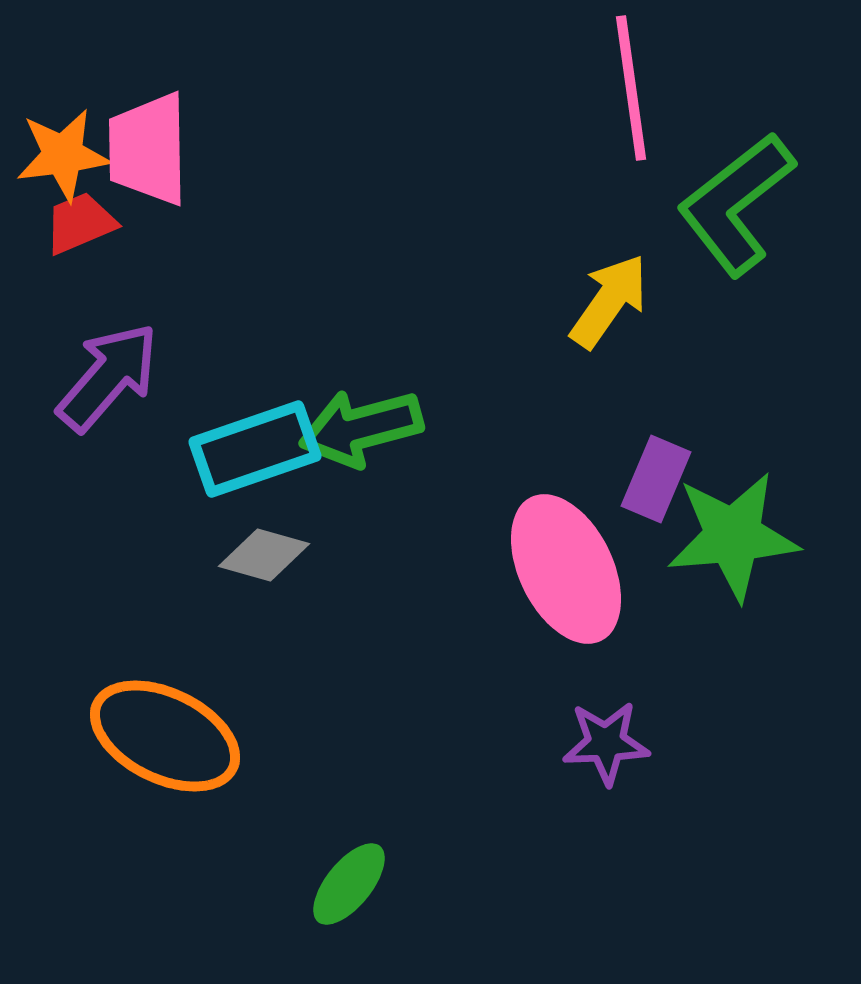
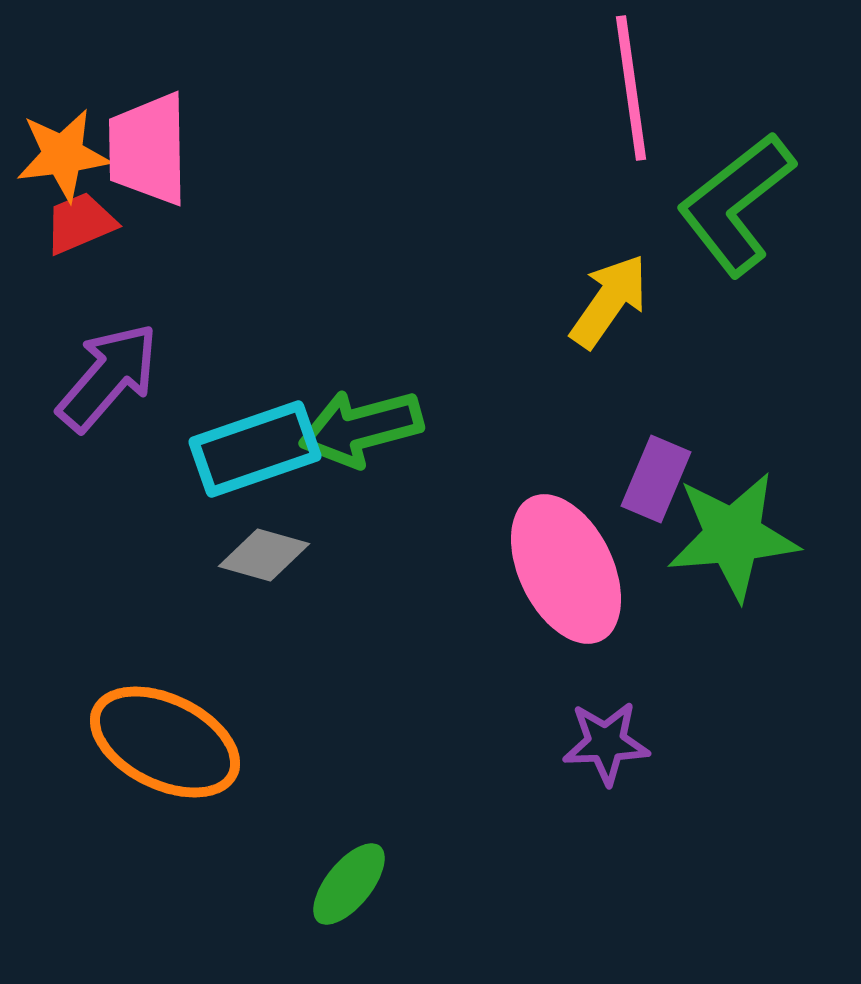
orange ellipse: moved 6 px down
